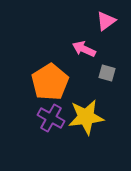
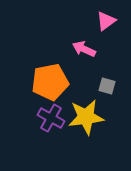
gray square: moved 13 px down
orange pentagon: rotated 21 degrees clockwise
